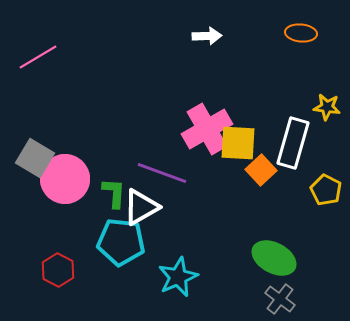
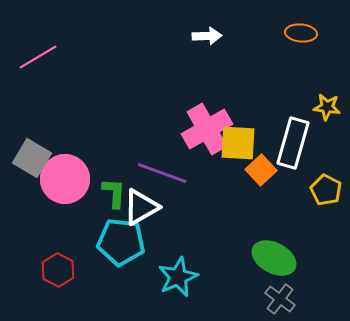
gray square: moved 3 px left
